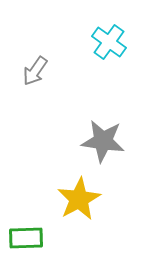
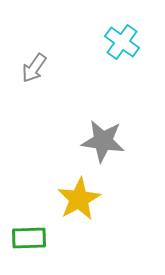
cyan cross: moved 13 px right
gray arrow: moved 1 px left, 3 px up
green rectangle: moved 3 px right
